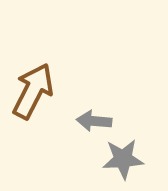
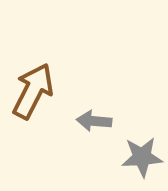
gray star: moved 19 px right, 2 px up
